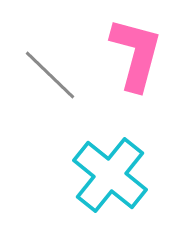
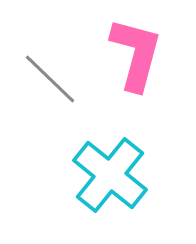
gray line: moved 4 px down
